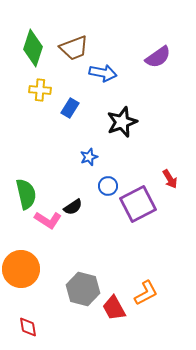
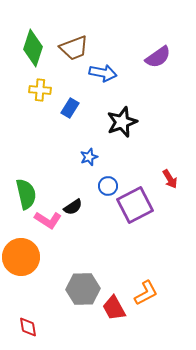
purple square: moved 3 px left, 1 px down
orange circle: moved 12 px up
gray hexagon: rotated 16 degrees counterclockwise
